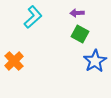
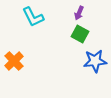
purple arrow: moved 2 px right; rotated 64 degrees counterclockwise
cyan L-shape: rotated 105 degrees clockwise
blue star: rotated 25 degrees clockwise
